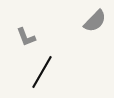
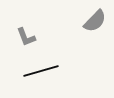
black line: moved 1 px left, 1 px up; rotated 44 degrees clockwise
